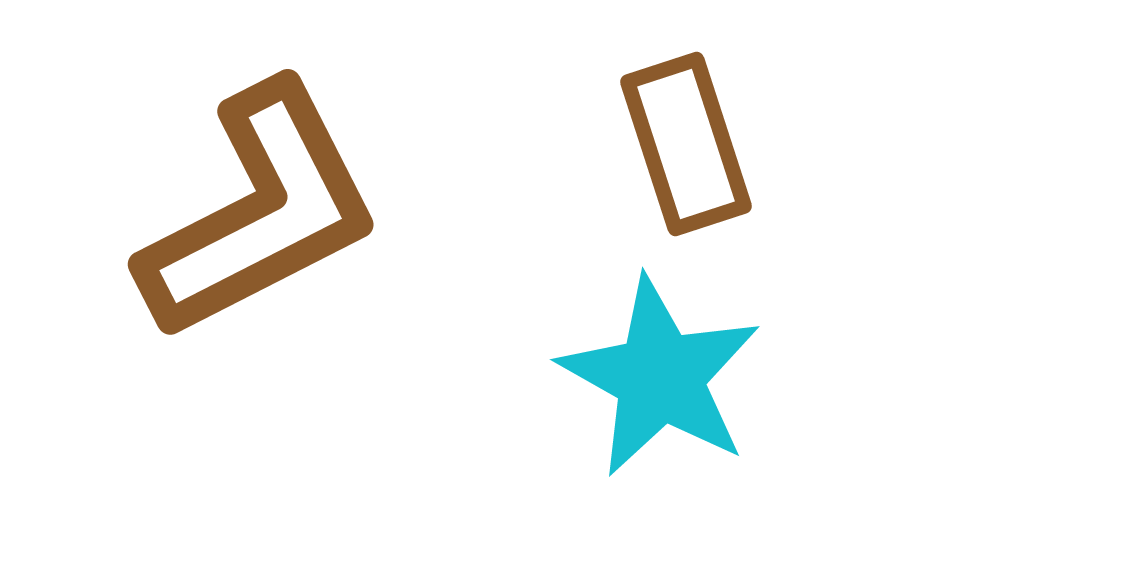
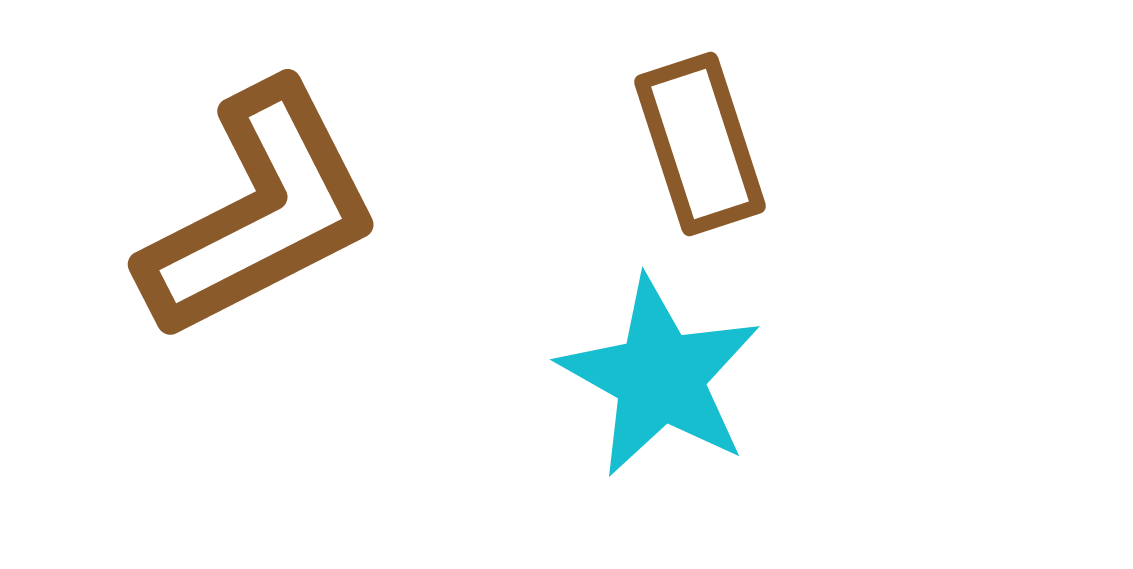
brown rectangle: moved 14 px right
